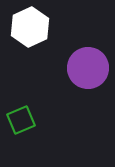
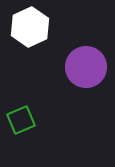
purple circle: moved 2 px left, 1 px up
